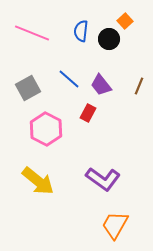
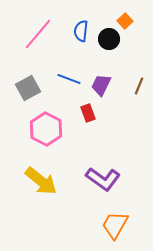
pink line: moved 6 px right, 1 px down; rotated 72 degrees counterclockwise
blue line: rotated 20 degrees counterclockwise
purple trapezoid: rotated 65 degrees clockwise
red rectangle: rotated 48 degrees counterclockwise
yellow arrow: moved 3 px right
